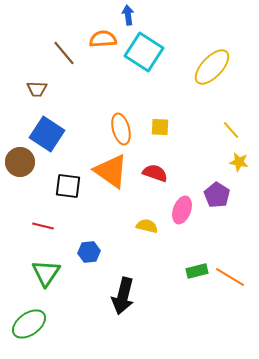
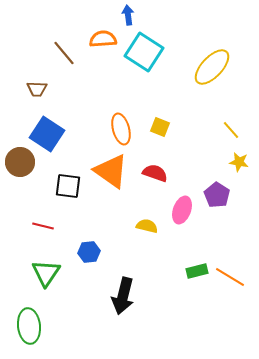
yellow square: rotated 18 degrees clockwise
green ellipse: moved 2 px down; rotated 60 degrees counterclockwise
